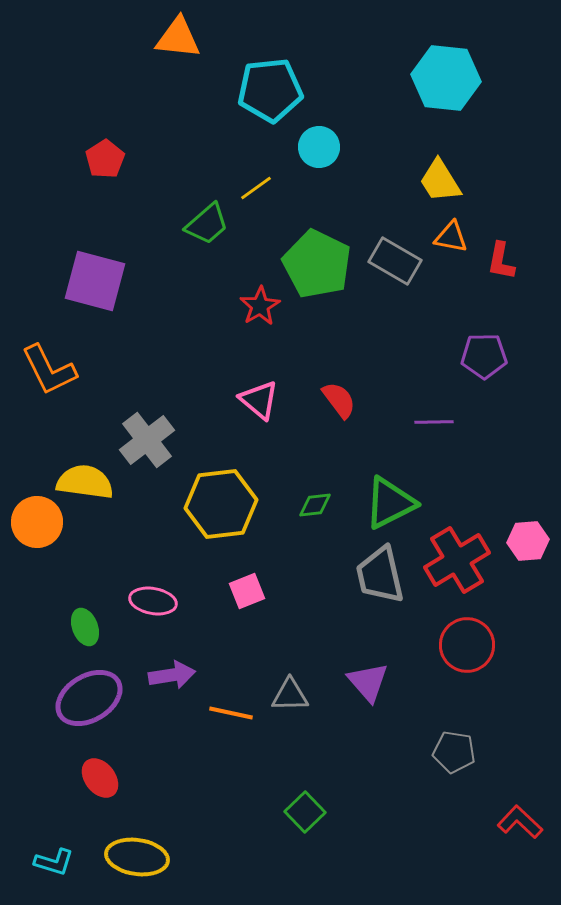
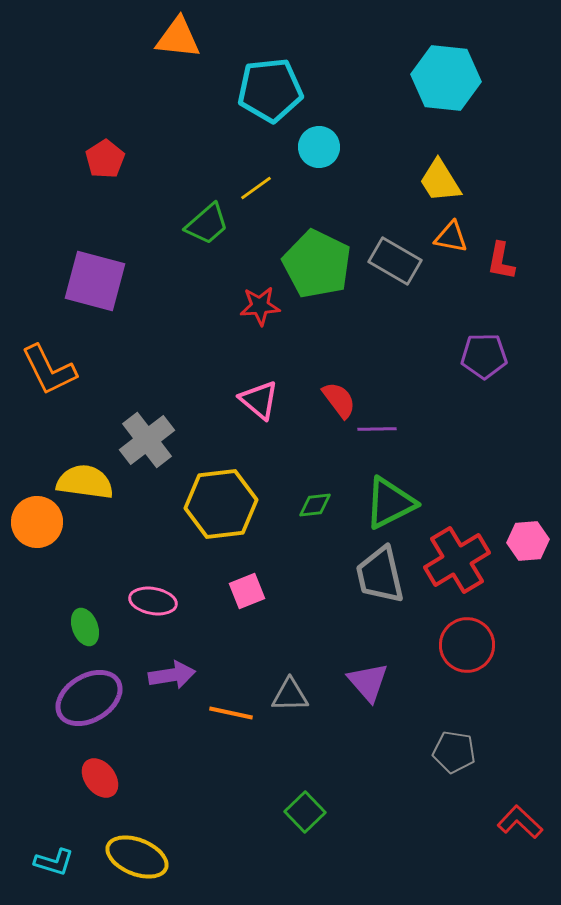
red star at (260, 306): rotated 27 degrees clockwise
purple line at (434, 422): moved 57 px left, 7 px down
yellow ellipse at (137, 857): rotated 14 degrees clockwise
